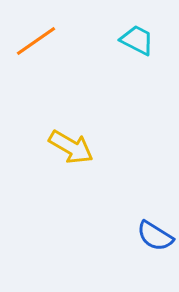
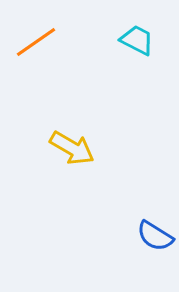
orange line: moved 1 px down
yellow arrow: moved 1 px right, 1 px down
